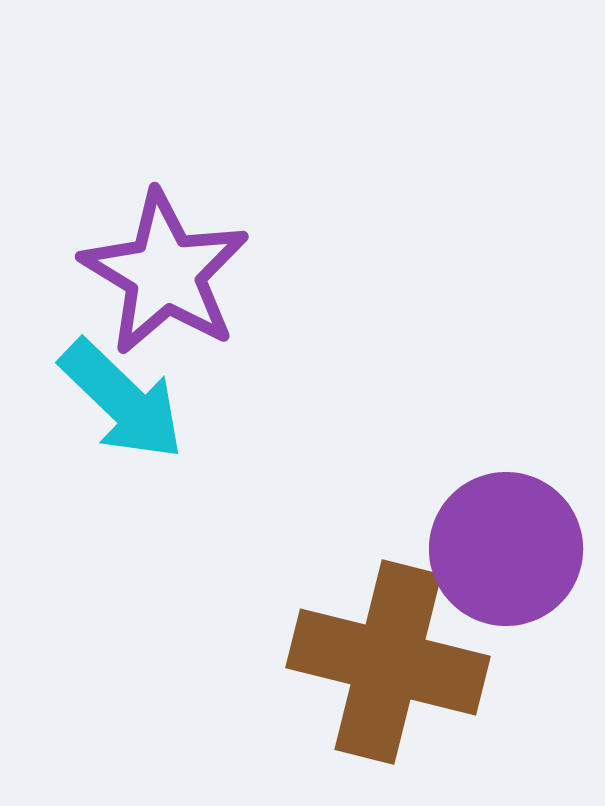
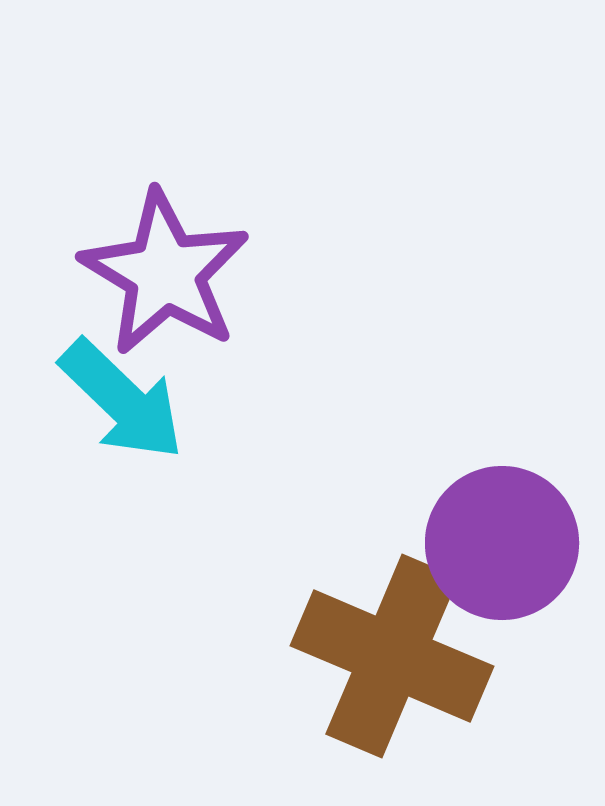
purple circle: moved 4 px left, 6 px up
brown cross: moved 4 px right, 6 px up; rotated 9 degrees clockwise
